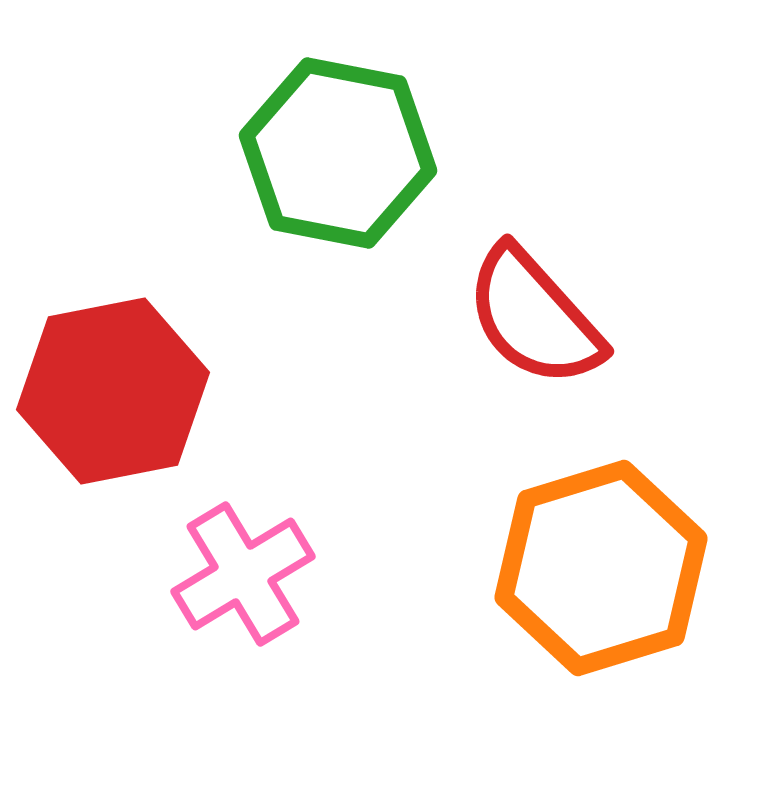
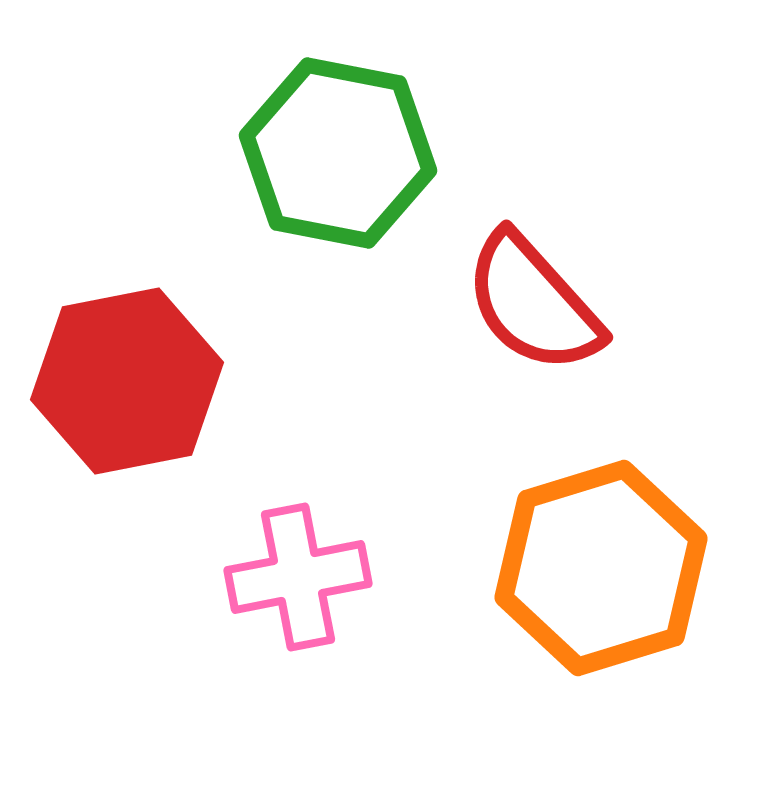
red semicircle: moved 1 px left, 14 px up
red hexagon: moved 14 px right, 10 px up
pink cross: moved 55 px right, 3 px down; rotated 20 degrees clockwise
